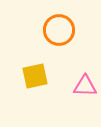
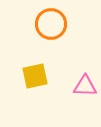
orange circle: moved 8 px left, 6 px up
